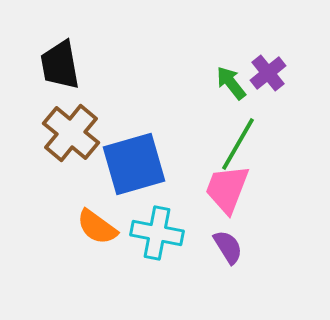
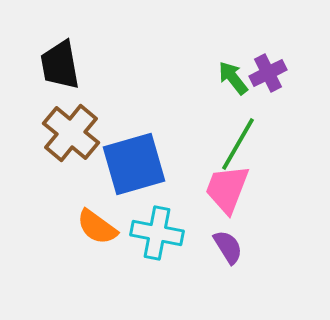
purple cross: rotated 12 degrees clockwise
green arrow: moved 2 px right, 5 px up
